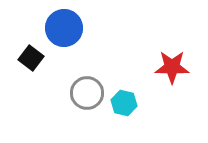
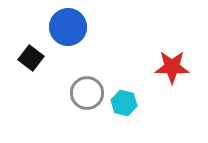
blue circle: moved 4 px right, 1 px up
